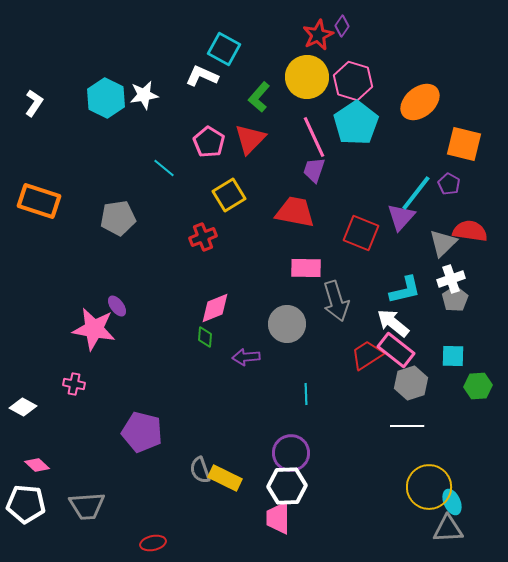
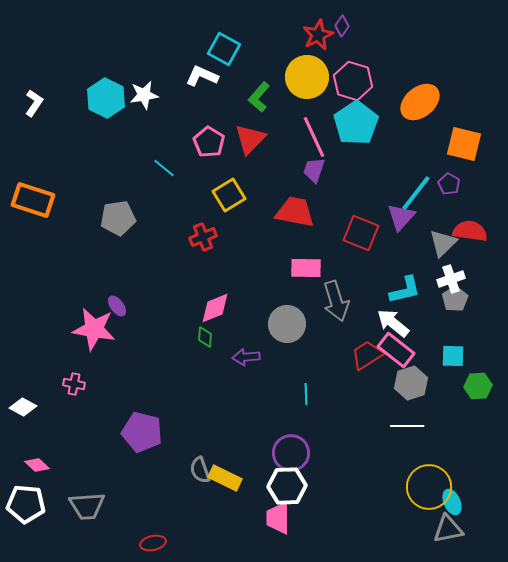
orange rectangle at (39, 201): moved 6 px left, 1 px up
gray triangle at (448, 529): rotated 8 degrees counterclockwise
